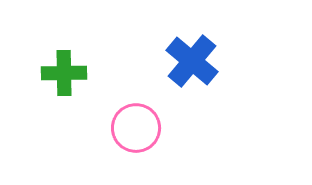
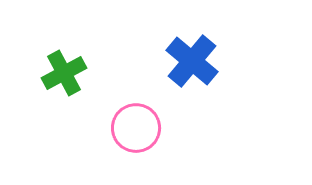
green cross: rotated 27 degrees counterclockwise
